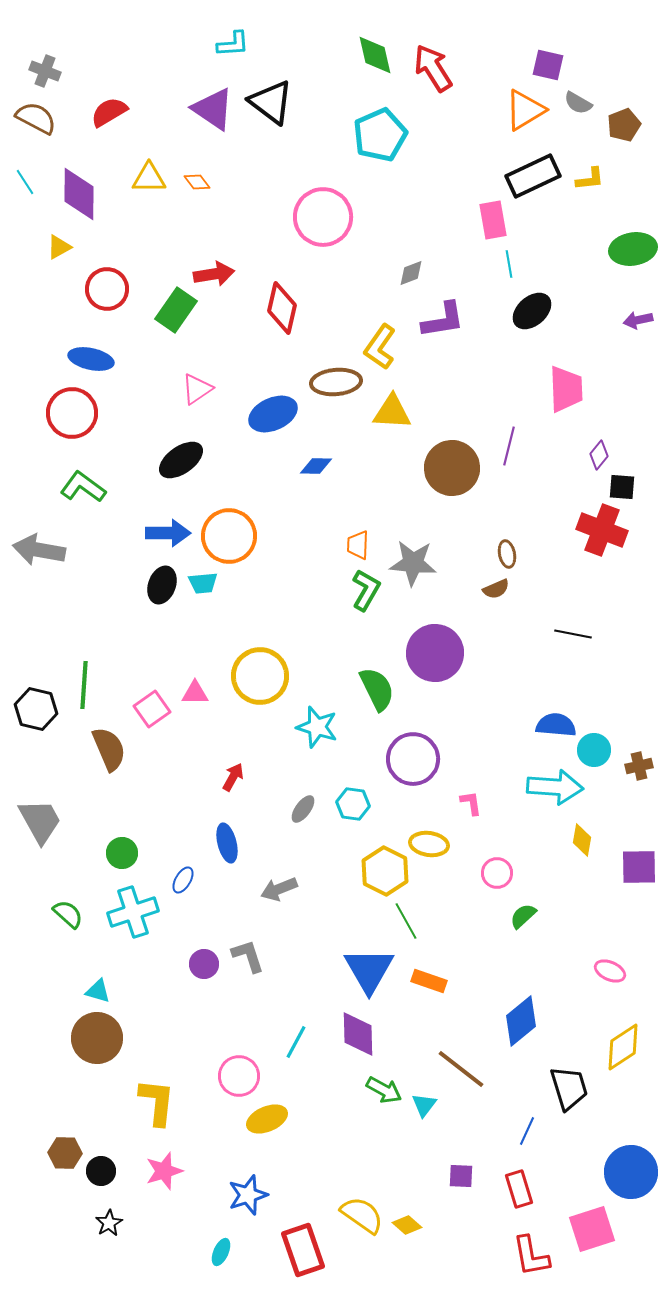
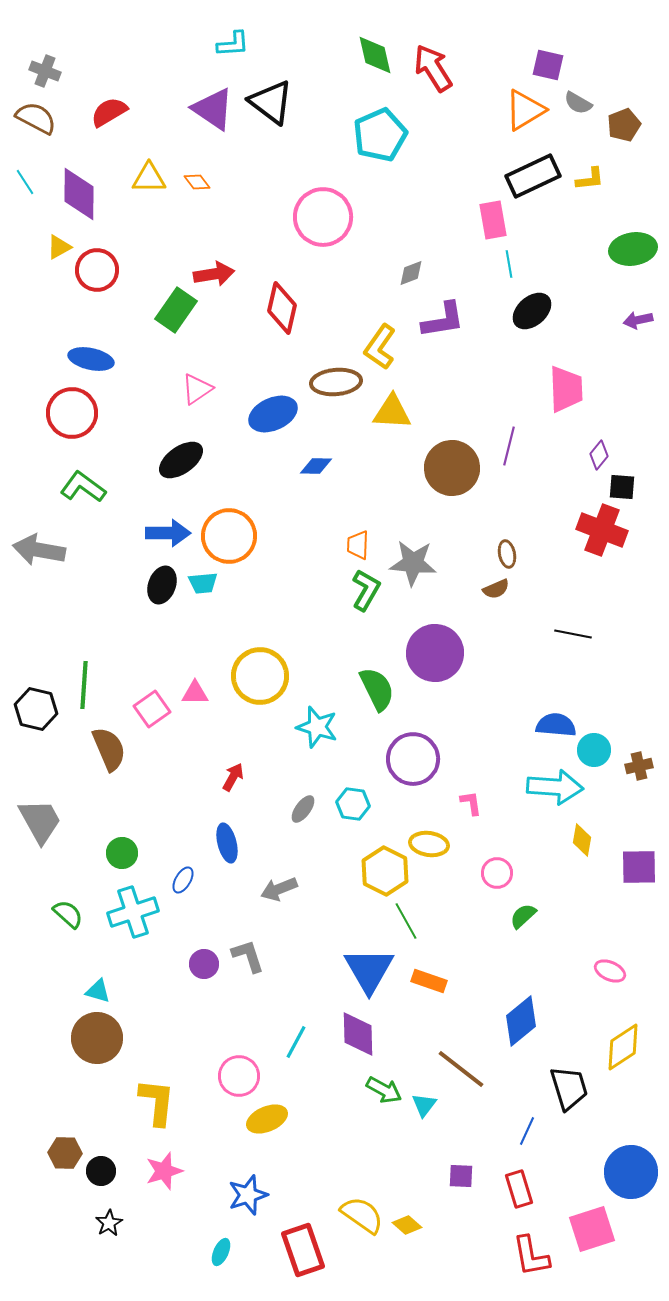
red circle at (107, 289): moved 10 px left, 19 px up
